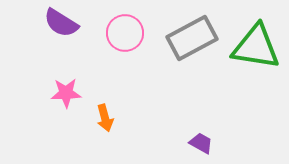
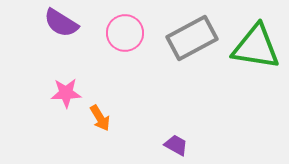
orange arrow: moved 5 px left; rotated 16 degrees counterclockwise
purple trapezoid: moved 25 px left, 2 px down
